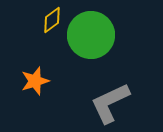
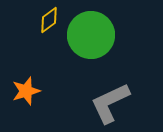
yellow diamond: moved 3 px left
orange star: moved 9 px left, 10 px down
